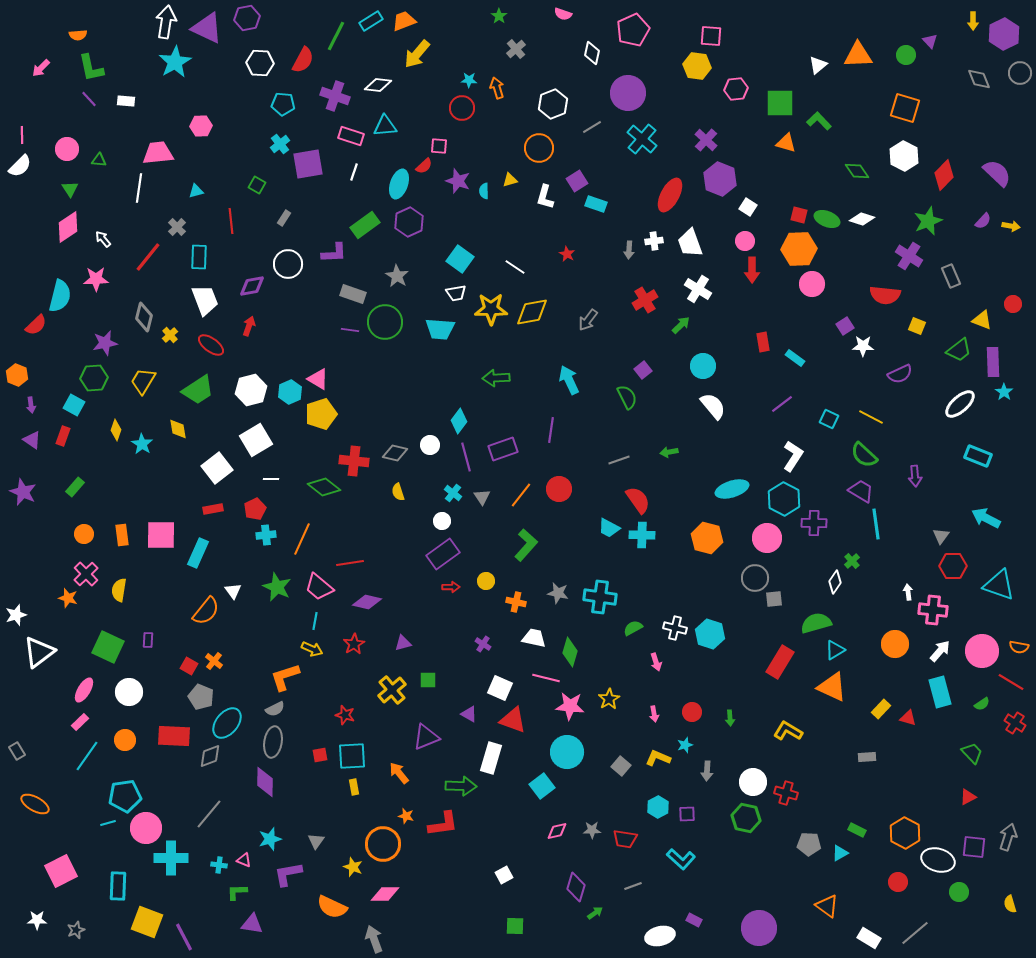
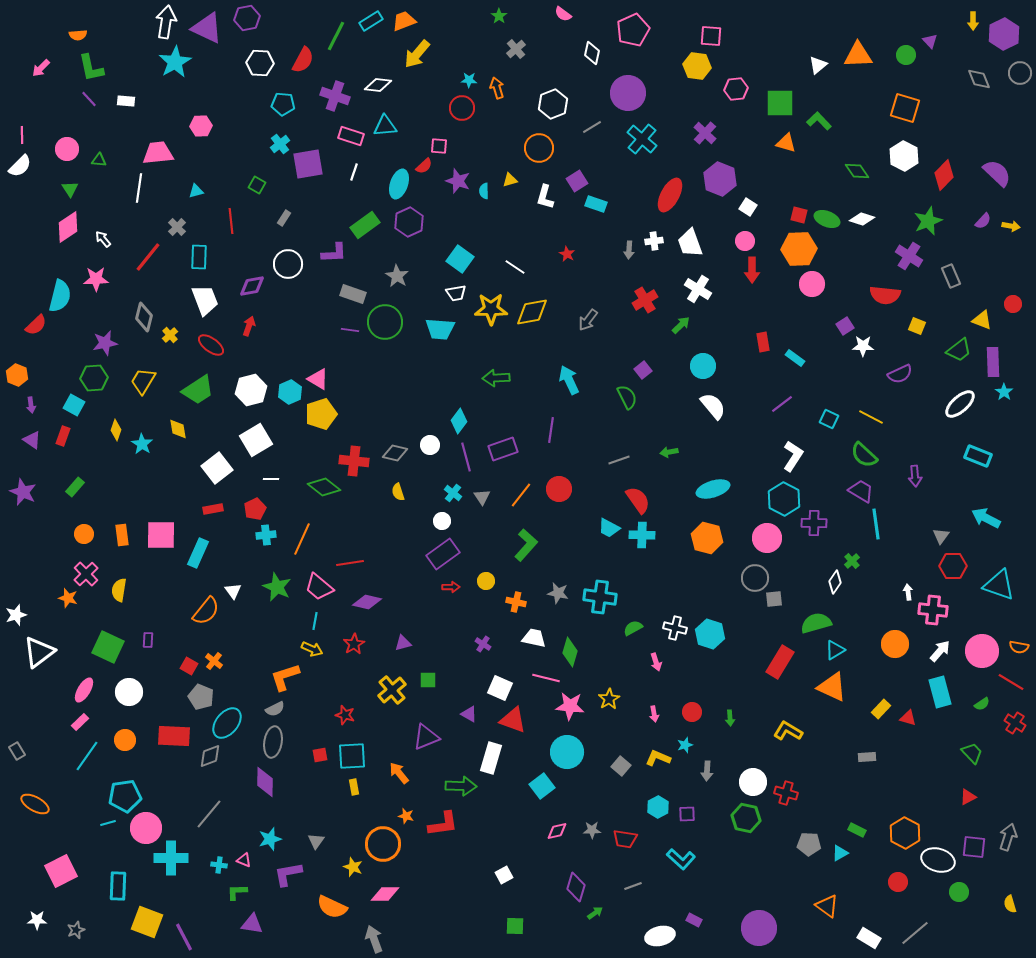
pink semicircle at (563, 14): rotated 18 degrees clockwise
purple cross at (706, 140): moved 1 px left, 7 px up
cyan ellipse at (732, 489): moved 19 px left
